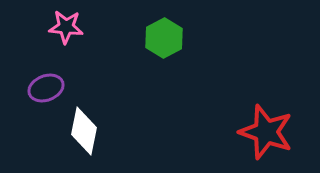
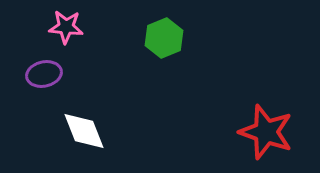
green hexagon: rotated 6 degrees clockwise
purple ellipse: moved 2 px left, 14 px up; rotated 8 degrees clockwise
white diamond: rotated 33 degrees counterclockwise
